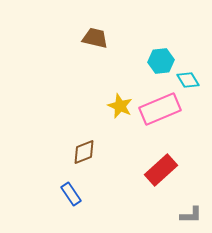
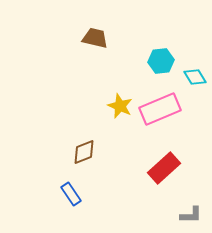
cyan diamond: moved 7 px right, 3 px up
red rectangle: moved 3 px right, 2 px up
